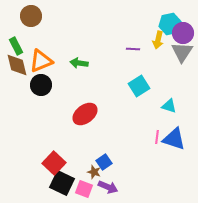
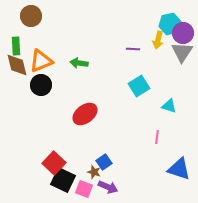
green rectangle: rotated 24 degrees clockwise
blue triangle: moved 5 px right, 30 px down
black square: moved 1 px right, 3 px up
